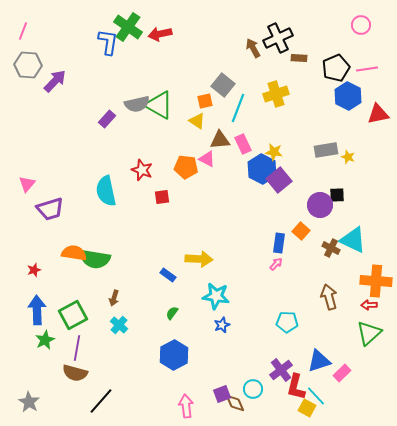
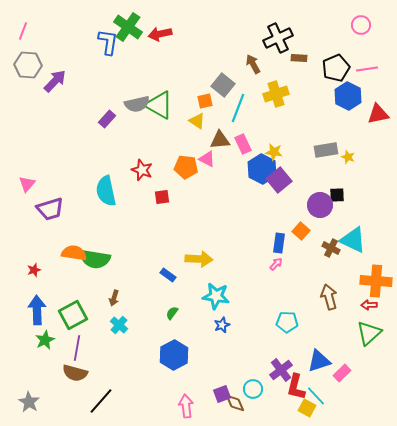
brown arrow at (253, 48): moved 16 px down
